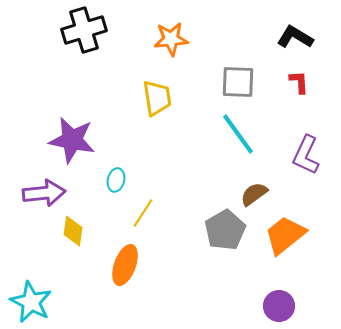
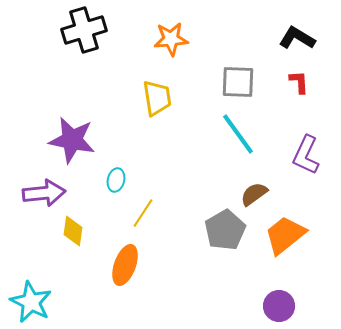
black L-shape: moved 2 px right, 1 px down
